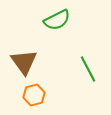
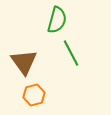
green semicircle: rotated 48 degrees counterclockwise
green line: moved 17 px left, 16 px up
